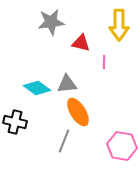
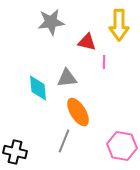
red triangle: moved 6 px right, 1 px up
gray triangle: moved 6 px up
cyan diamond: moved 1 px right; rotated 48 degrees clockwise
black cross: moved 30 px down
